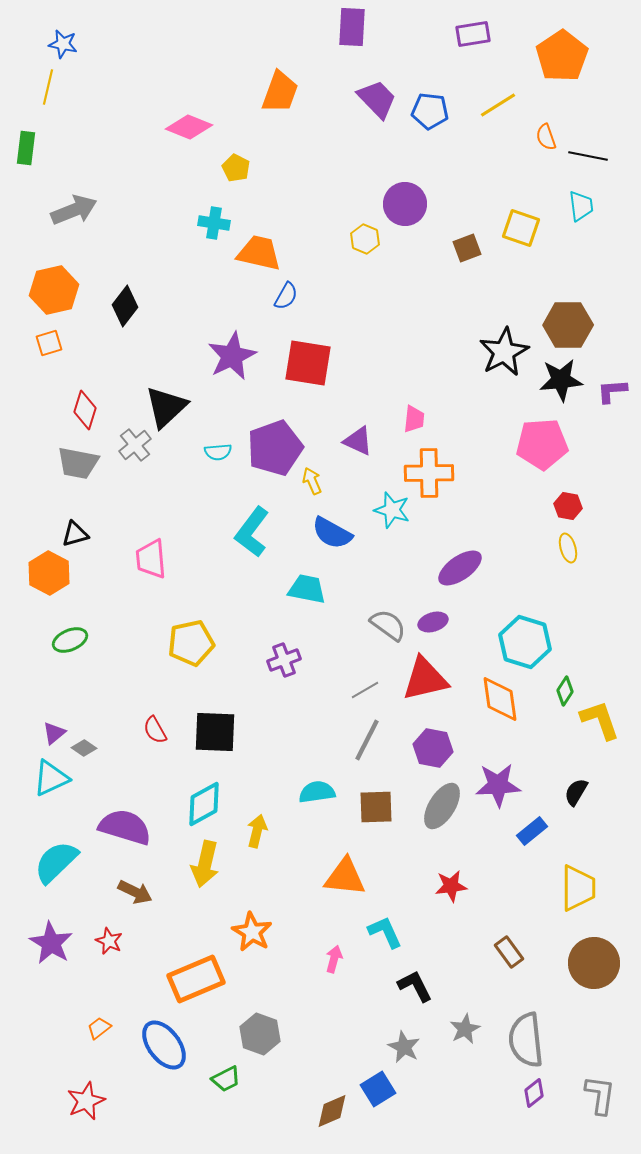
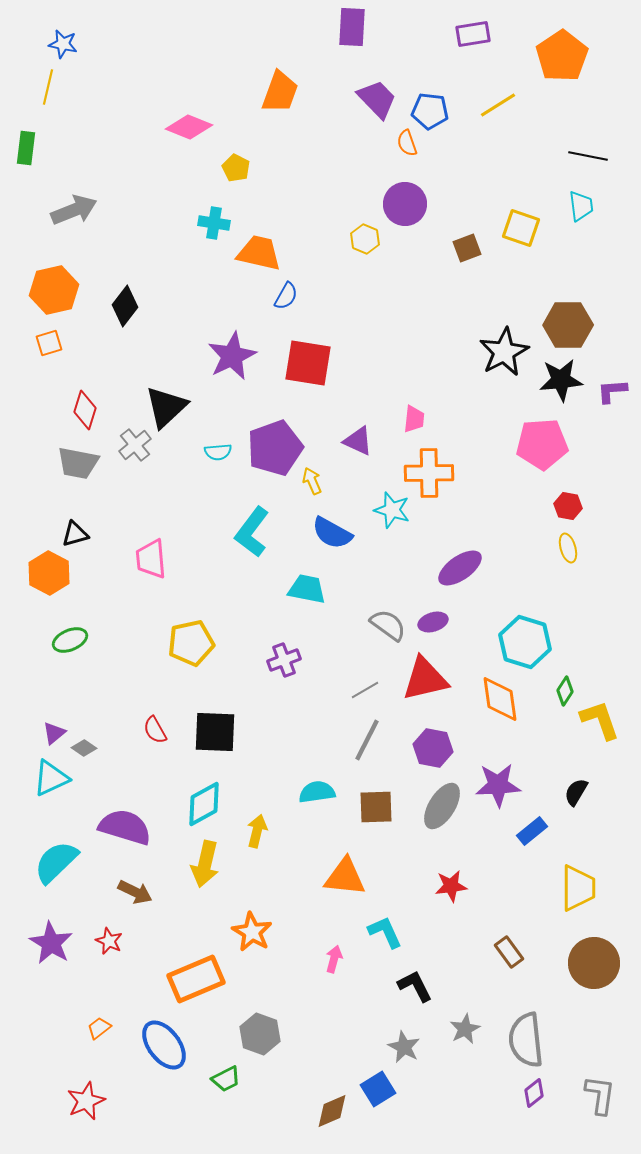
orange semicircle at (546, 137): moved 139 px left, 6 px down
